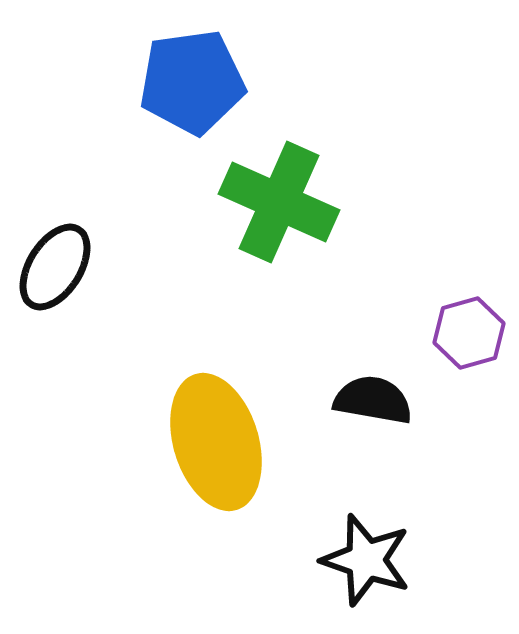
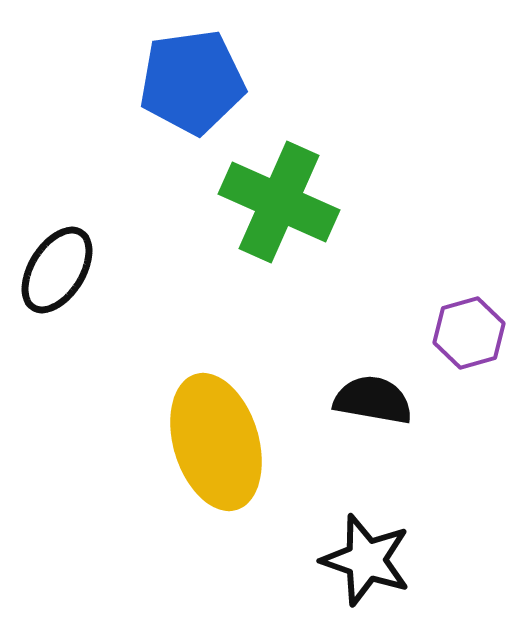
black ellipse: moved 2 px right, 3 px down
